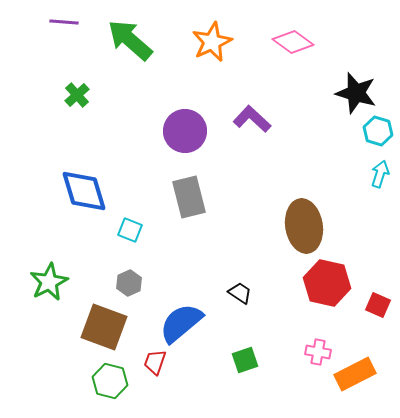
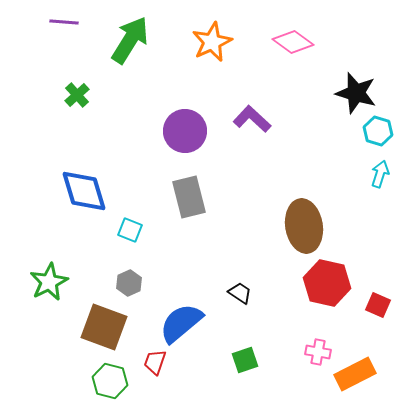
green arrow: rotated 81 degrees clockwise
